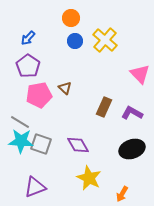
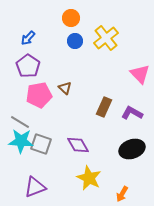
yellow cross: moved 1 px right, 2 px up; rotated 10 degrees clockwise
